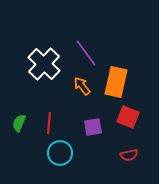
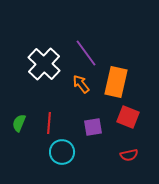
orange arrow: moved 1 px left, 2 px up
cyan circle: moved 2 px right, 1 px up
